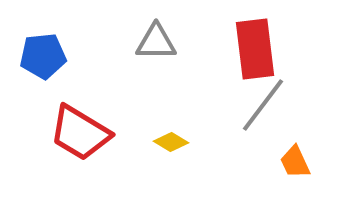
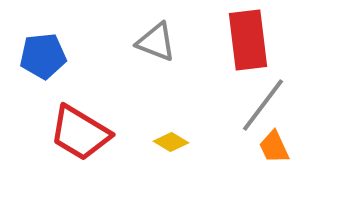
gray triangle: rotated 21 degrees clockwise
red rectangle: moved 7 px left, 9 px up
orange trapezoid: moved 21 px left, 15 px up
